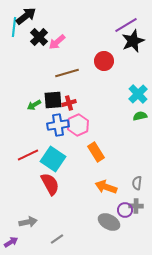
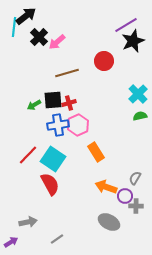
red line: rotated 20 degrees counterclockwise
gray semicircle: moved 2 px left, 5 px up; rotated 24 degrees clockwise
purple circle: moved 14 px up
